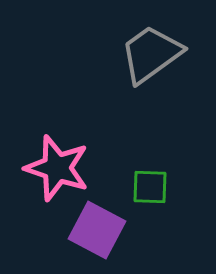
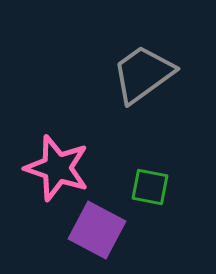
gray trapezoid: moved 8 px left, 20 px down
green square: rotated 9 degrees clockwise
